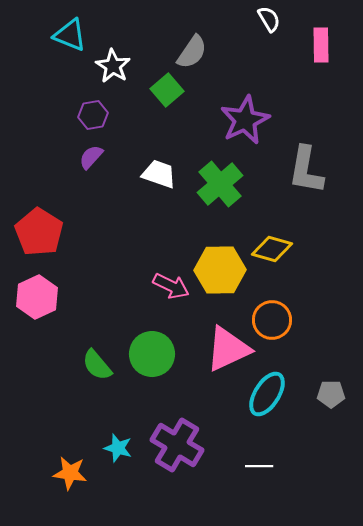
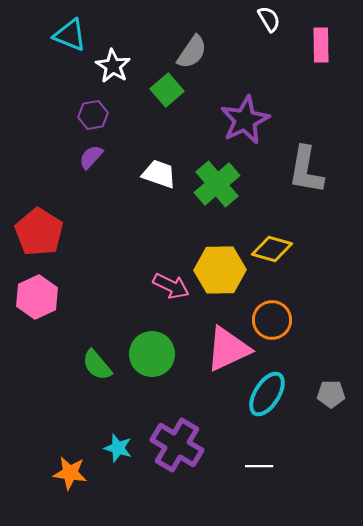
green cross: moved 3 px left
